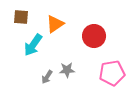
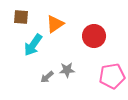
pink pentagon: moved 3 px down
gray arrow: rotated 16 degrees clockwise
